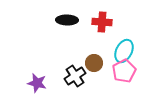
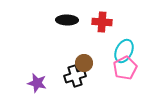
brown circle: moved 10 px left
pink pentagon: moved 1 px right, 3 px up
black cross: rotated 15 degrees clockwise
